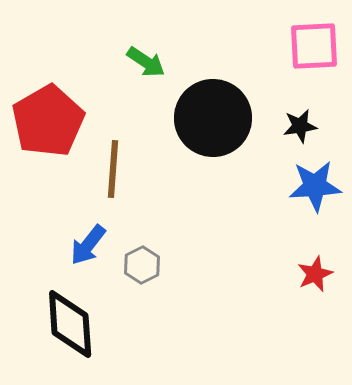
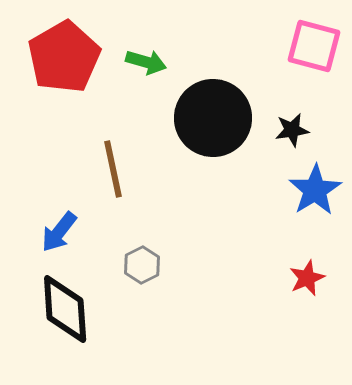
pink square: rotated 18 degrees clockwise
green arrow: rotated 18 degrees counterclockwise
red pentagon: moved 16 px right, 64 px up
black star: moved 8 px left, 4 px down
brown line: rotated 16 degrees counterclockwise
blue star: moved 4 px down; rotated 28 degrees counterclockwise
blue arrow: moved 29 px left, 13 px up
red star: moved 8 px left, 4 px down
black diamond: moved 5 px left, 15 px up
